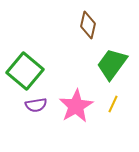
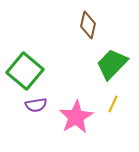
green trapezoid: rotated 8 degrees clockwise
pink star: moved 11 px down
